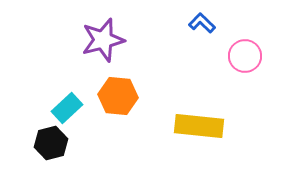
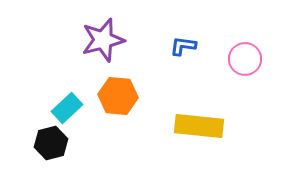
blue L-shape: moved 19 px left, 23 px down; rotated 36 degrees counterclockwise
pink circle: moved 3 px down
